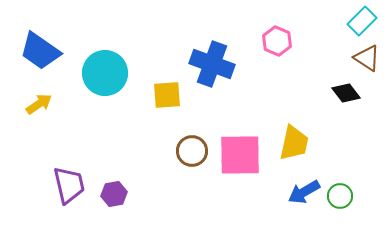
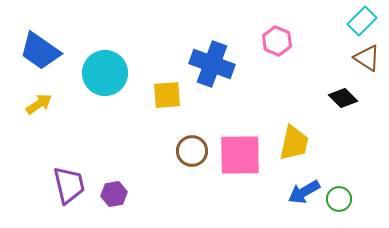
black diamond: moved 3 px left, 5 px down; rotated 8 degrees counterclockwise
green circle: moved 1 px left, 3 px down
